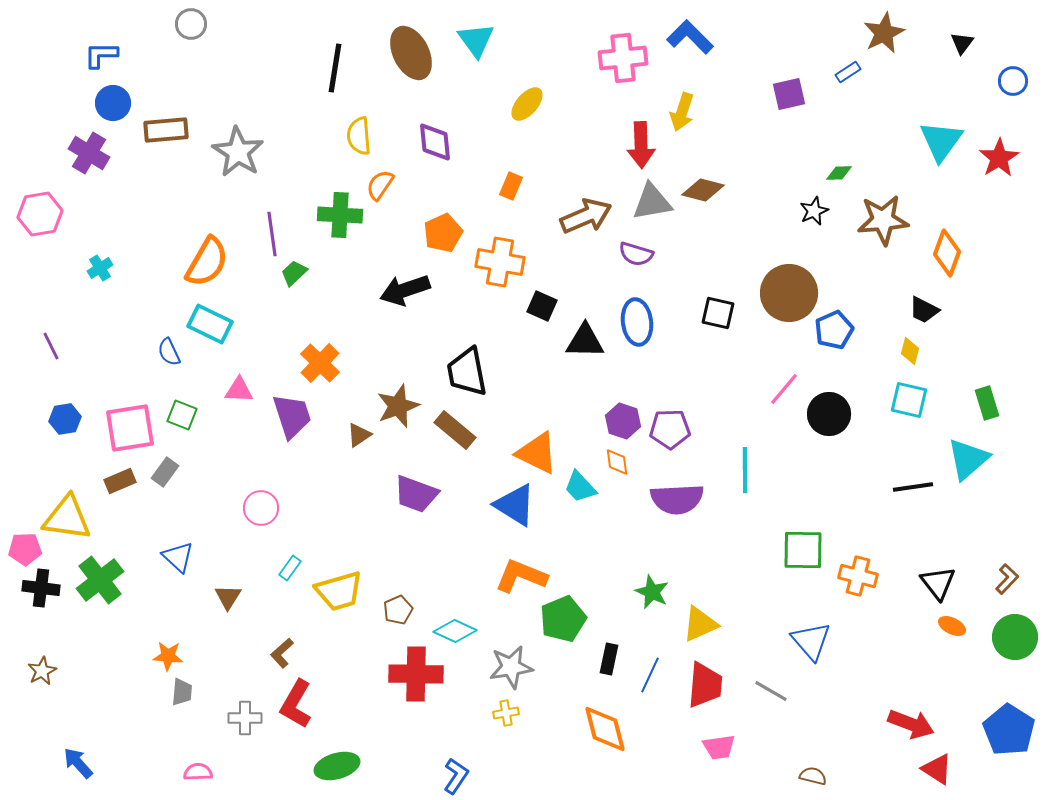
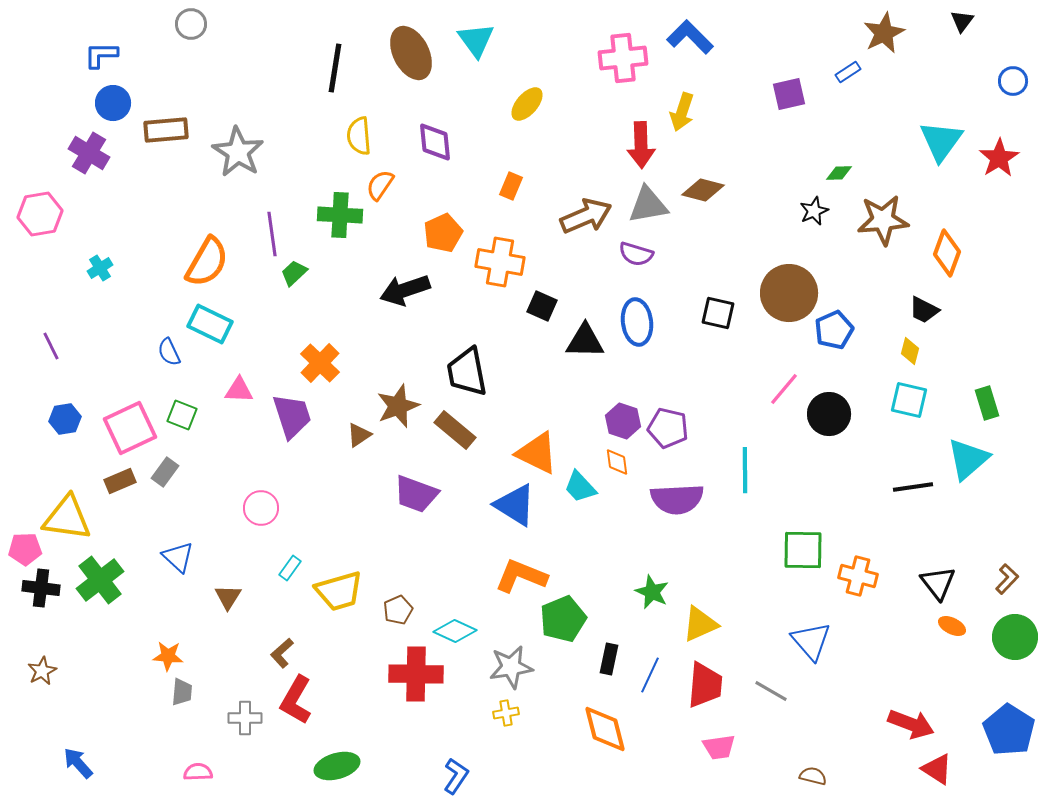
black triangle at (962, 43): moved 22 px up
gray triangle at (652, 202): moved 4 px left, 3 px down
pink square at (130, 428): rotated 16 degrees counterclockwise
purple pentagon at (670, 429): moved 2 px left, 1 px up; rotated 15 degrees clockwise
red L-shape at (296, 704): moved 4 px up
